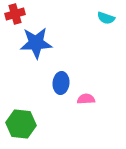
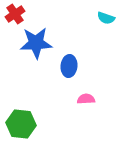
red cross: rotated 18 degrees counterclockwise
blue ellipse: moved 8 px right, 17 px up
